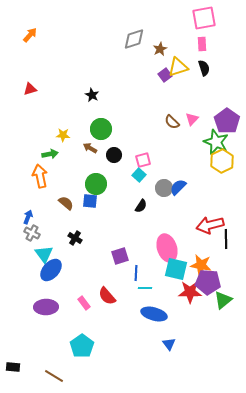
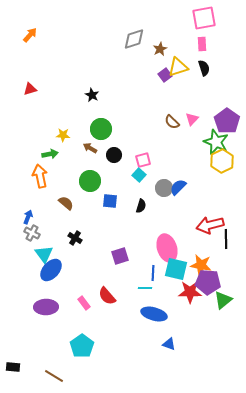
green circle at (96, 184): moved 6 px left, 3 px up
blue square at (90, 201): moved 20 px right
black semicircle at (141, 206): rotated 16 degrees counterclockwise
blue line at (136, 273): moved 17 px right
blue triangle at (169, 344): rotated 32 degrees counterclockwise
